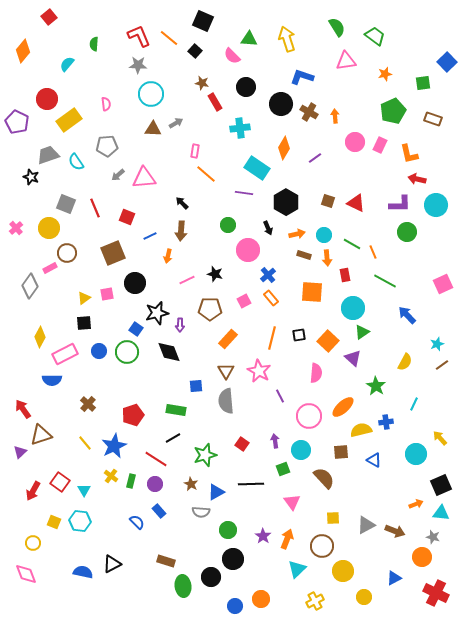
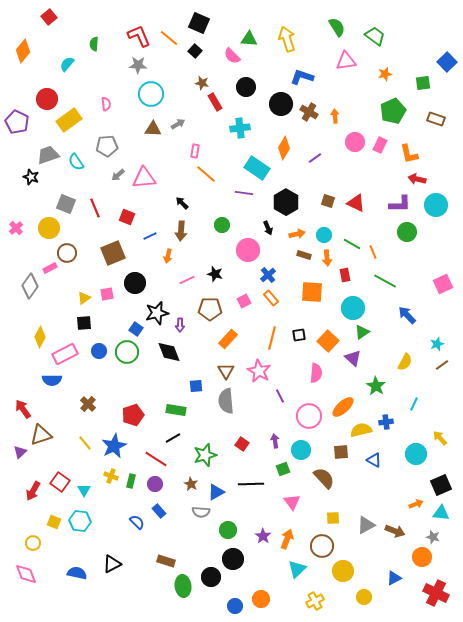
black square at (203, 21): moved 4 px left, 2 px down
brown rectangle at (433, 119): moved 3 px right
gray arrow at (176, 123): moved 2 px right, 1 px down
green circle at (228, 225): moved 6 px left
yellow cross at (111, 476): rotated 16 degrees counterclockwise
blue semicircle at (83, 572): moved 6 px left, 1 px down
